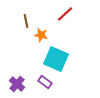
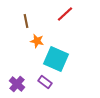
orange star: moved 4 px left, 6 px down
